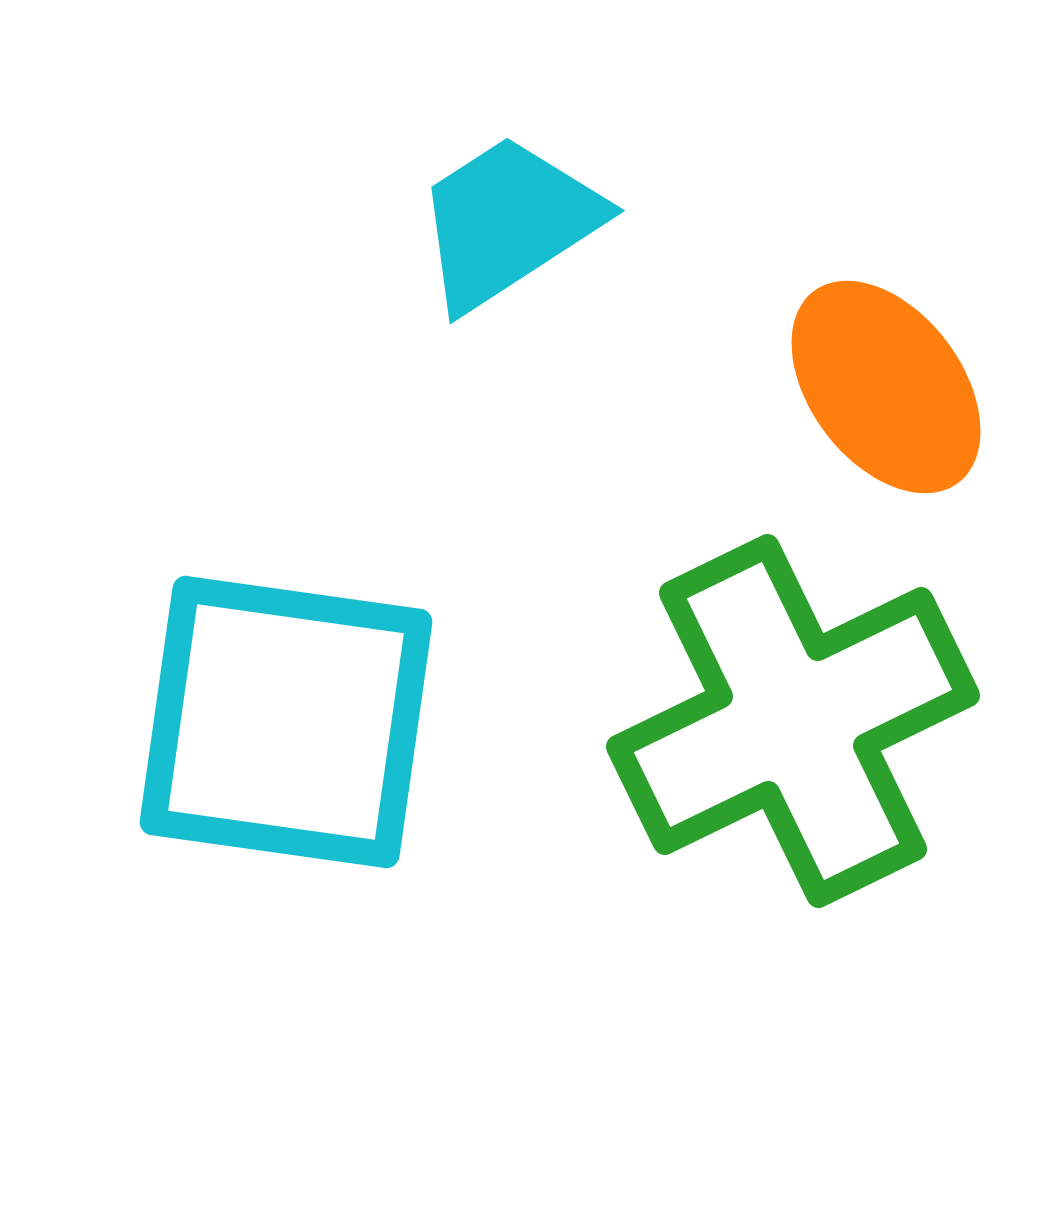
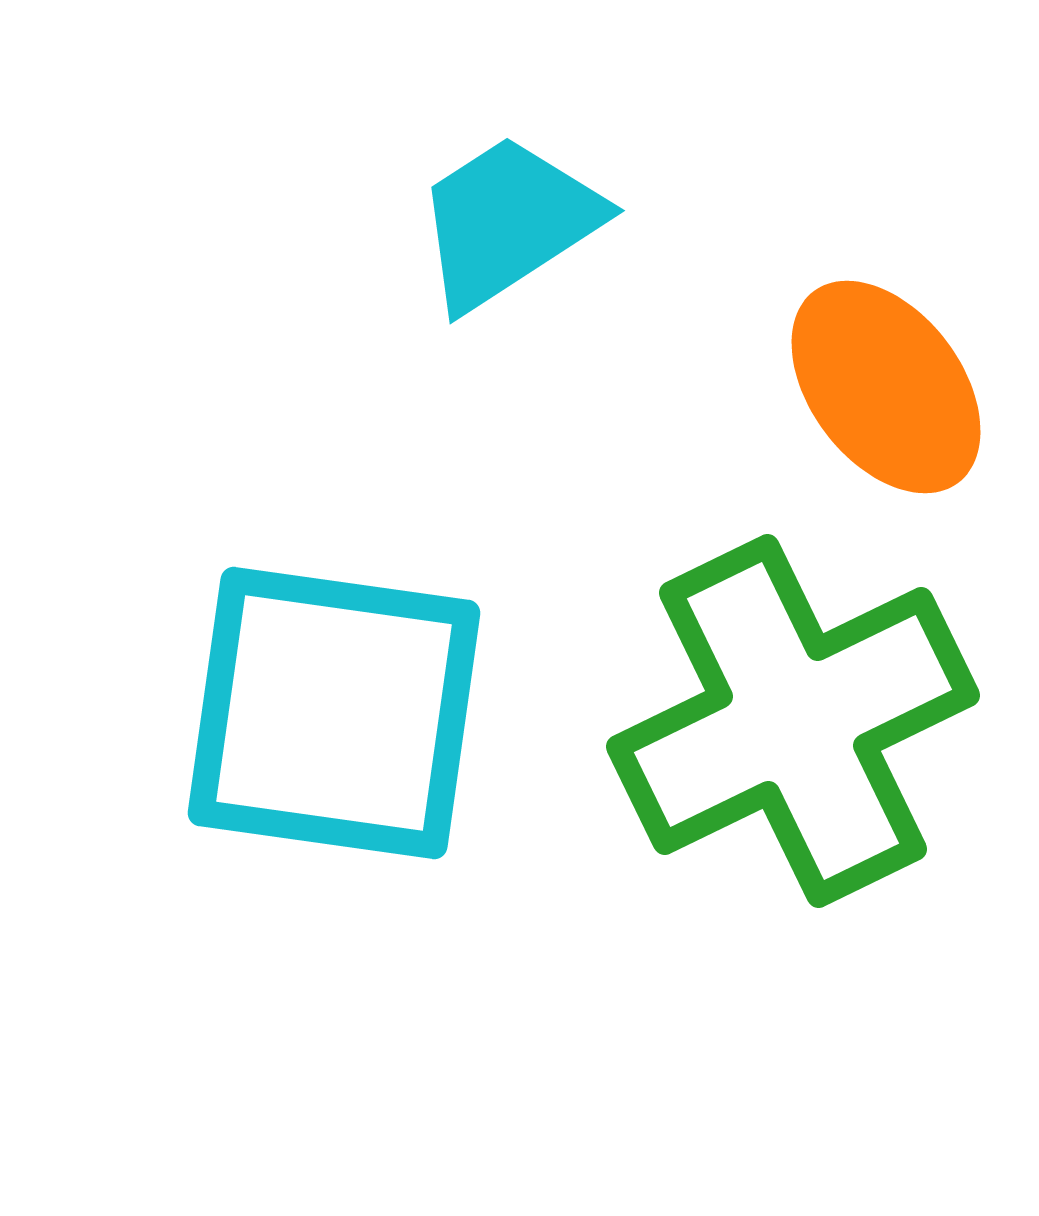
cyan square: moved 48 px right, 9 px up
